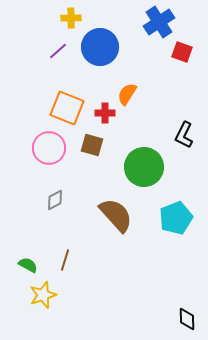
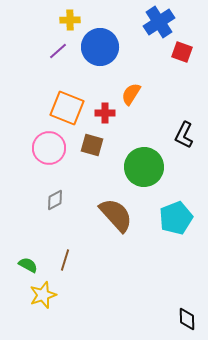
yellow cross: moved 1 px left, 2 px down
orange semicircle: moved 4 px right
